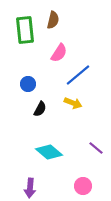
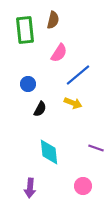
purple line: rotated 21 degrees counterclockwise
cyan diamond: rotated 44 degrees clockwise
